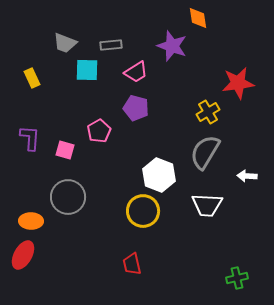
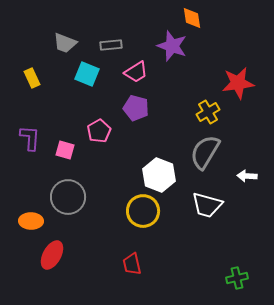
orange diamond: moved 6 px left
cyan square: moved 4 px down; rotated 20 degrees clockwise
white trapezoid: rotated 12 degrees clockwise
red ellipse: moved 29 px right
